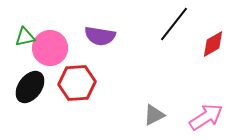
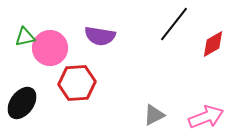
black ellipse: moved 8 px left, 16 px down
pink arrow: rotated 12 degrees clockwise
